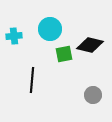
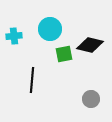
gray circle: moved 2 px left, 4 px down
